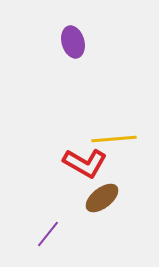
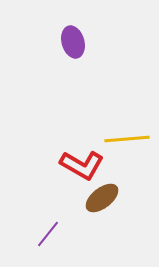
yellow line: moved 13 px right
red L-shape: moved 3 px left, 2 px down
